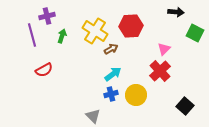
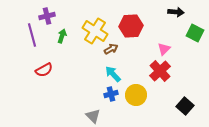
cyan arrow: rotated 96 degrees counterclockwise
